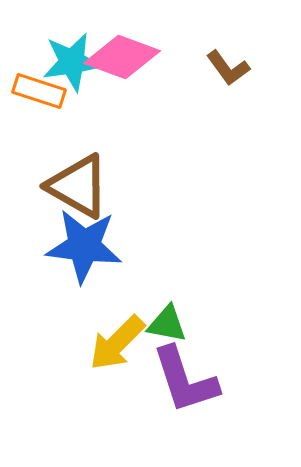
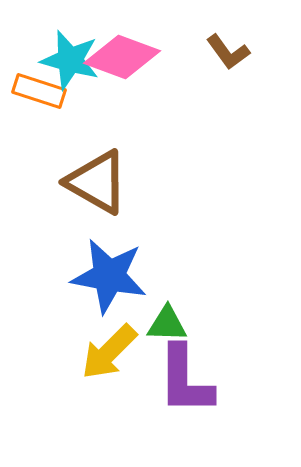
cyan star: moved 2 px left, 2 px up; rotated 24 degrees clockwise
brown L-shape: moved 16 px up
brown triangle: moved 19 px right, 4 px up
blue star: moved 25 px right, 30 px down; rotated 4 degrees clockwise
green triangle: rotated 9 degrees counterclockwise
yellow arrow: moved 8 px left, 9 px down
purple L-shape: rotated 18 degrees clockwise
